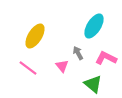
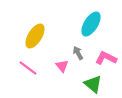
cyan ellipse: moved 3 px left, 2 px up
